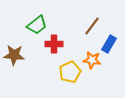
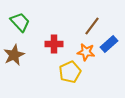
green trapezoid: moved 17 px left, 3 px up; rotated 95 degrees counterclockwise
blue rectangle: rotated 18 degrees clockwise
brown star: rotated 30 degrees counterclockwise
orange star: moved 6 px left, 8 px up
